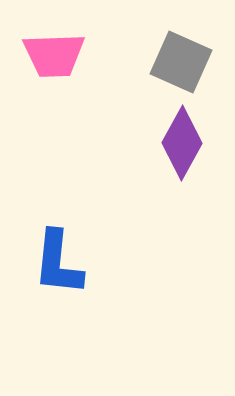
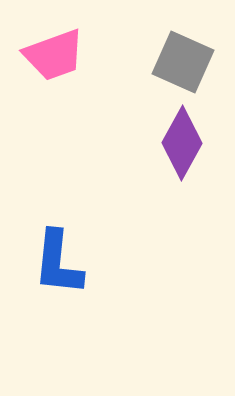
pink trapezoid: rotated 18 degrees counterclockwise
gray square: moved 2 px right
